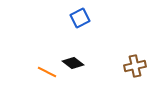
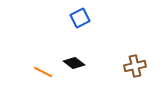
black diamond: moved 1 px right
orange line: moved 4 px left
